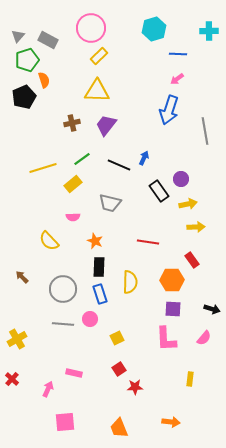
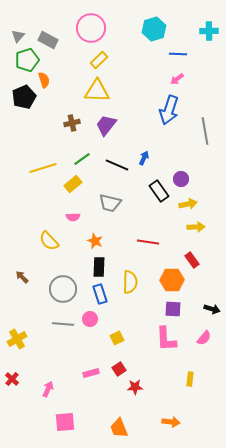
yellow rectangle at (99, 56): moved 4 px down
black line at (119, 165): moved 2 px left
pink rectangle at (74, 373): moved 17 px right; rotated 28 degrees counterclockwise
